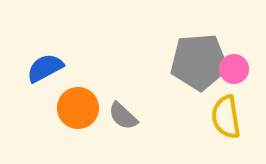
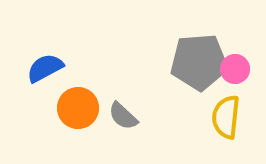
pink circle: moved 1 px right
yellow semicircle: rotated 15 degrees clockwise
